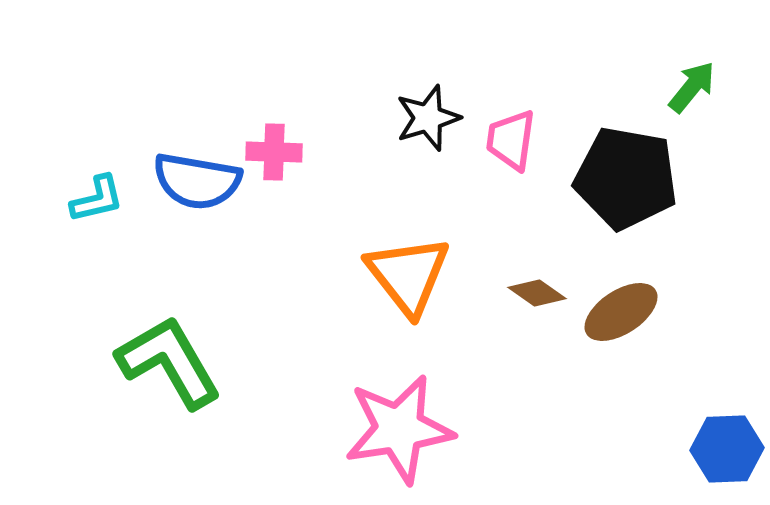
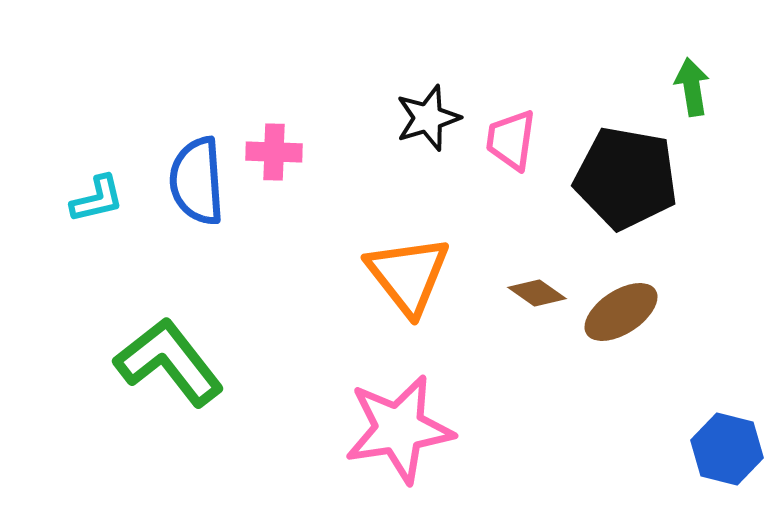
green arrow: rotated 48 degrees counterclockwise
blue semicircle: rotated 76 degrees clockwise
green L-shape: rotated 8 degrees counterclockwise
blue hexagon: rotated 16 degrees clockwise
